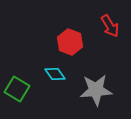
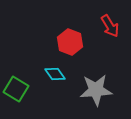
green square: moved 1 px left
